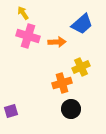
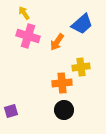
yellow arrow: moved 1 px right
orange arrow: rotated 126 degrees clockwise
yellow cross: rotated 18 degrees clockwise
orange cross: rotated 12 degrees clockwise
black circle: moved 7 px left, 1 px down
